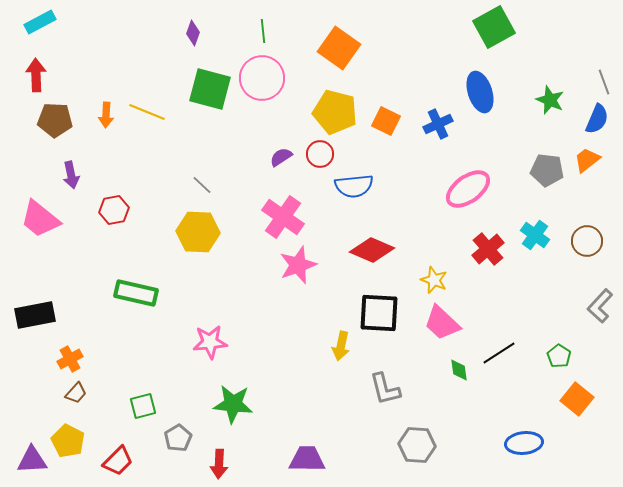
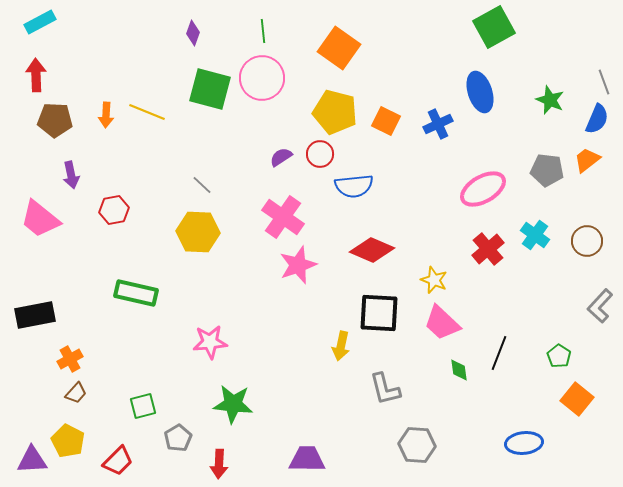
pink ellipse at (468, 189): moved 15 px right; rotated 6 degrees clockwise
black line at (499, 353): rotated 36 degrees counterclockwise
